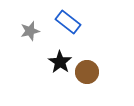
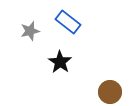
brown circle: moved 23 px right, 20 px down
